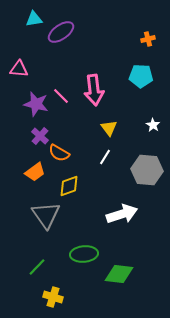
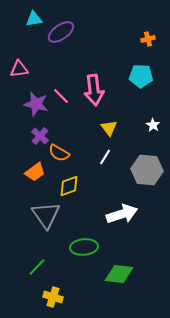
pink triangle: rotated 12 degrees counterclockwise
green ellipse: moved 7 px up
